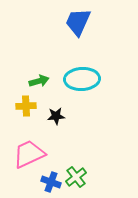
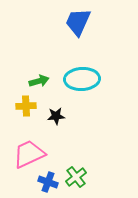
blue cross: moved 3 px left
